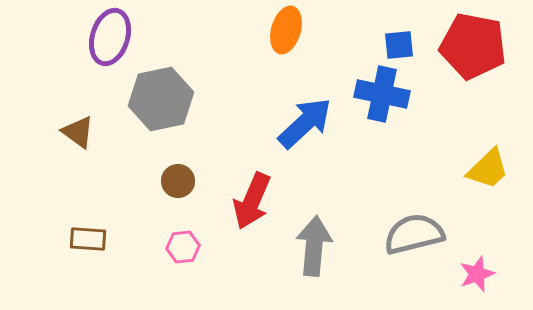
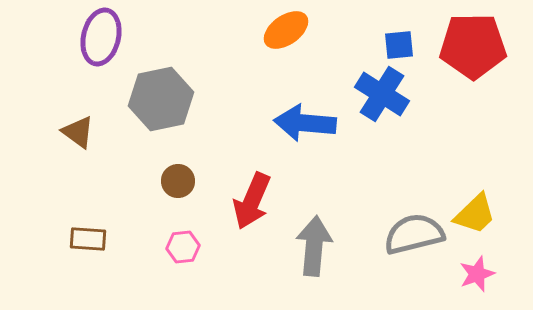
orange ellipse: rotated 39 degrees clockwise
purple ellipse: moved 9 px left; rotated 4 degrees counterclockwise
red pentagon: rotated 12 degrees counterclockwise
blue cross: rotated 20 degrees clockwise
blue arrow: rotated 132 degrees counterclockwise
yellow trapezoid: moved 13 px left, 45 px down
